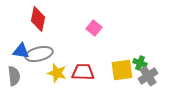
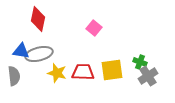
green cross: moved 1 px up
yellow square: moved 10 px left
